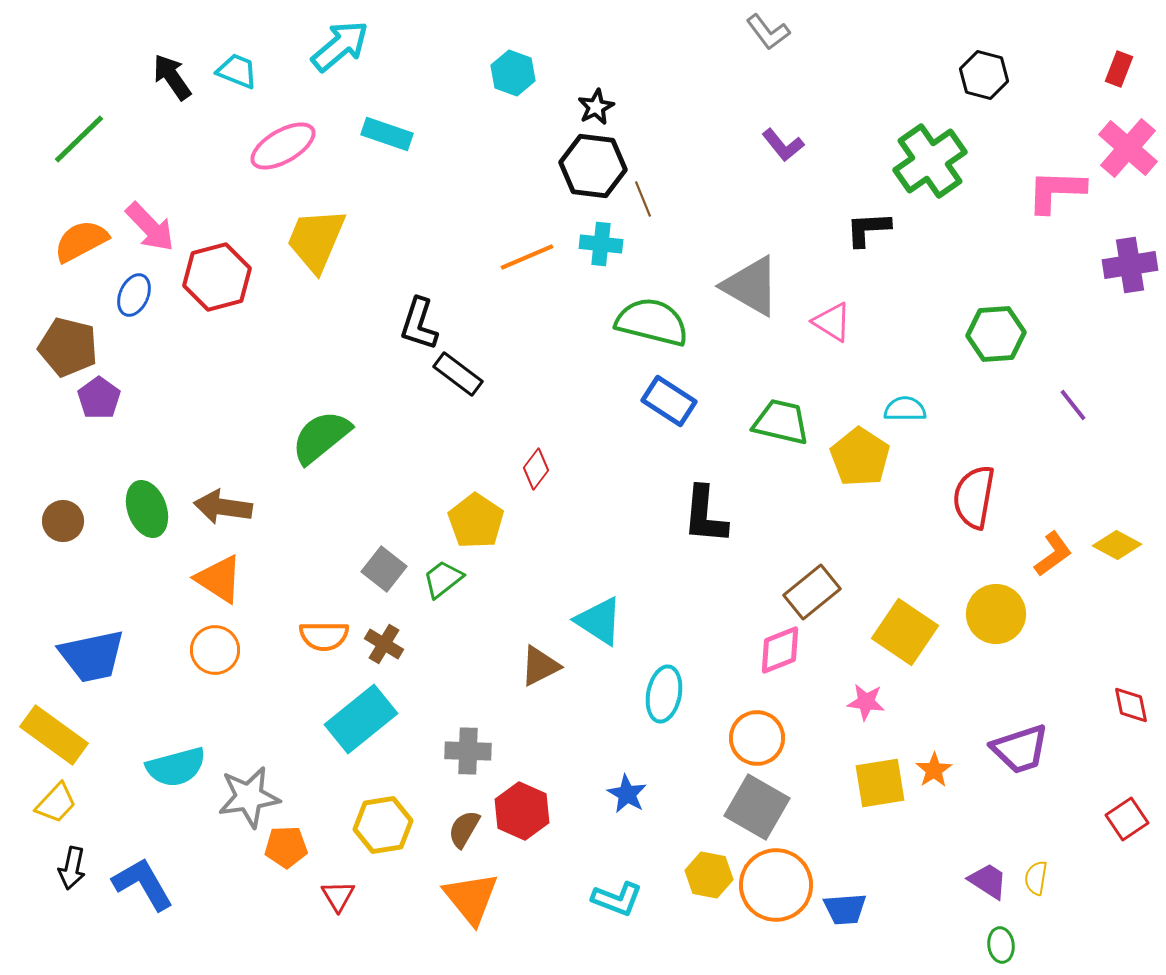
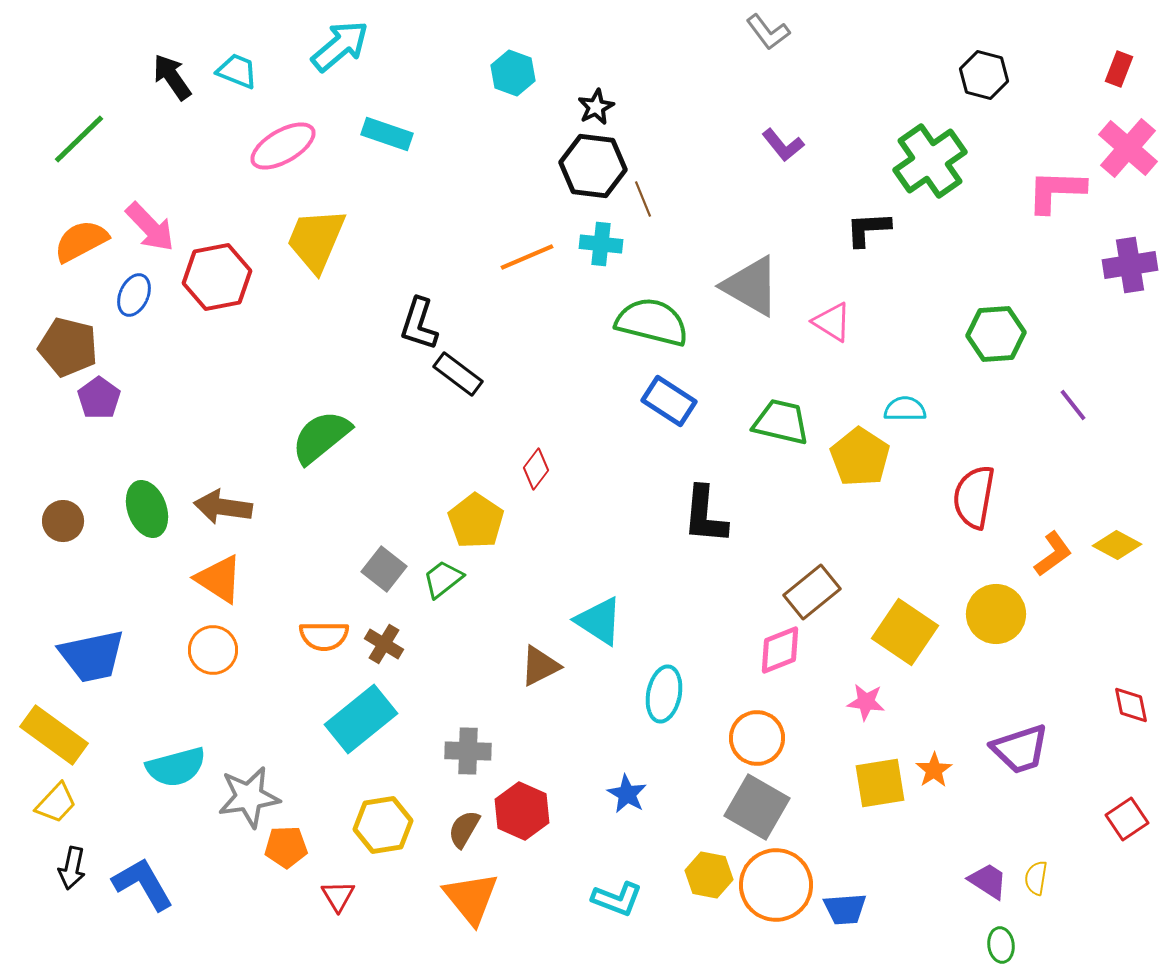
red hexagon at (217, 277): rotated 4 degrees clockwise
orange circle at (215, 650): moved 2 px left
